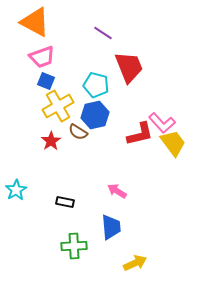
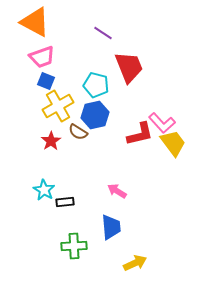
cyan star: moved 28 px right; rotated 10 degrees counterclockwise
black rectangle: rotated 18 degrees counterclockwise
